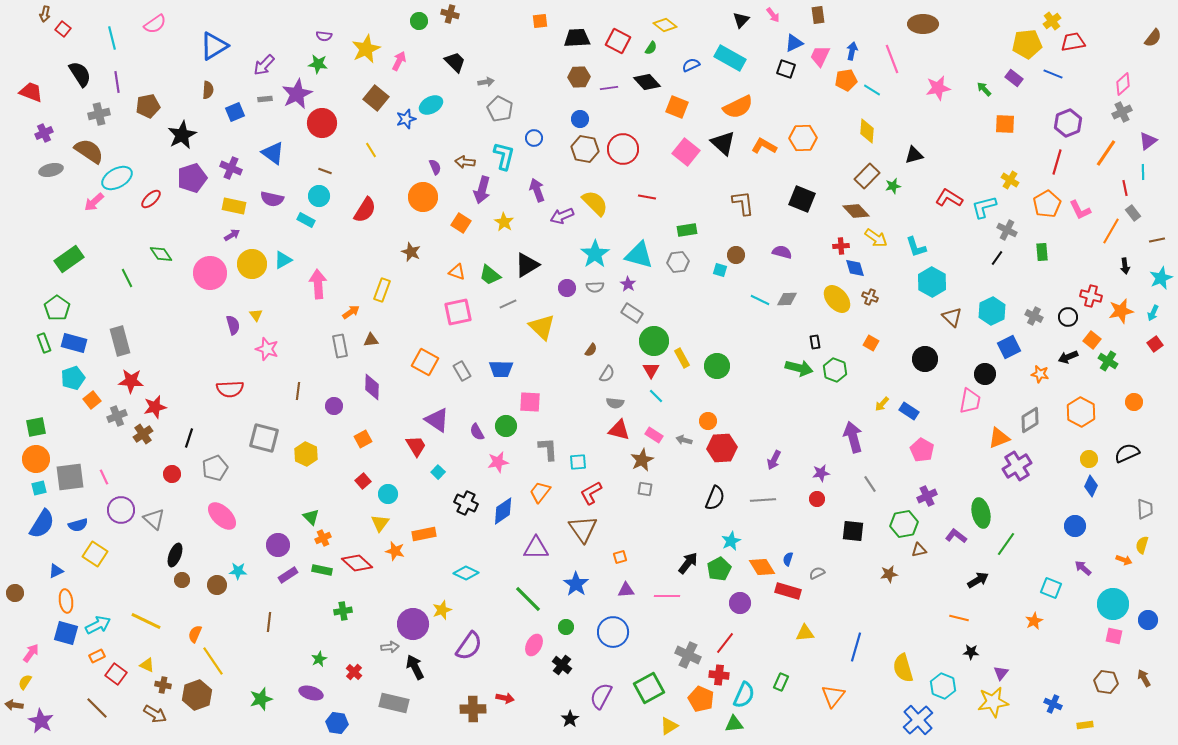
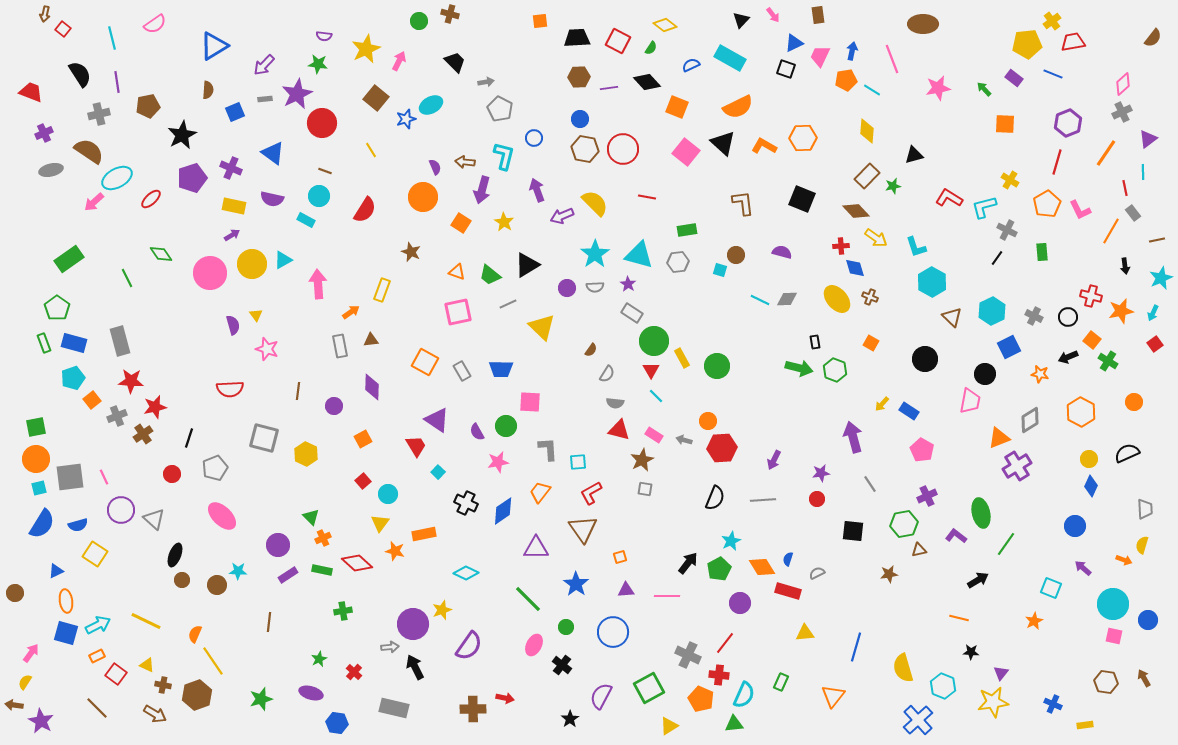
purple triangle at (1148, 141): moved 2 px up
gray rectangle at (394, 703): moved 5 px down
